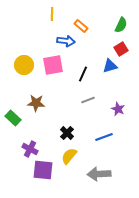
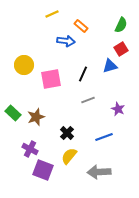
yellow line: rotated 64 degrees clockwise
pink square: moved 2 px left, 14 px down
brown star: moved 14 px down; rotated 24 degrees counterclockwise
green rectangle: moved 5 px up
purple square: rotated 15 degrees clockwise
gray arrow: moved 2 px up
